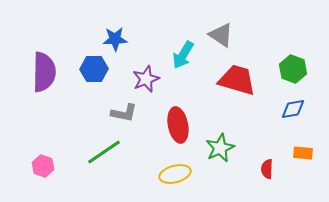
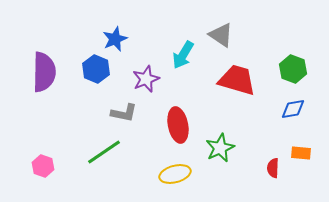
blue star: rotated 20 degrees counterclockwise
blue hexagon: moved 2 px right; rotated 24 degrees clockwise
orange rectangle: moved 2 px left
red semicircle: moved 6 px right, 1 px up
